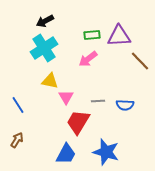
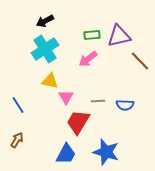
purple triangle: rotated 10 degrees counterclockwise
cyan cross: moved 1 px right, 1 px down
